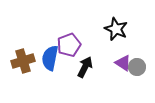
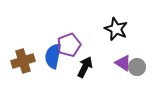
blue semicircle: moved 3 px right, 2 px up
